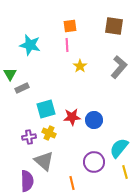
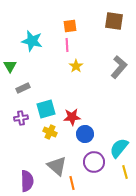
brown square: moved 5 px up
cyan star: moved 2 px right, 4 px up
yellow star: moved 4 px left
green triangle: moved 8 px up
gray rectangle: moved 1 px right
blue circle: moved 9 px left, 14 px down
yellow cross: moved 1 px right, 1 px up
purple cross: moved 8 px left, 19 px up
gray triangle: moved 13 px right, 5 px down
